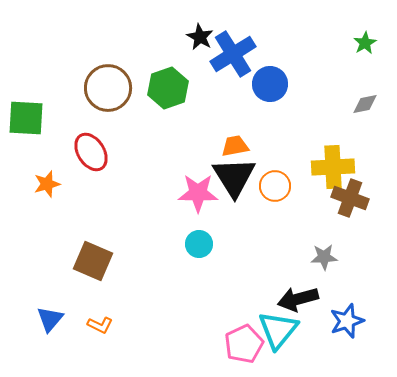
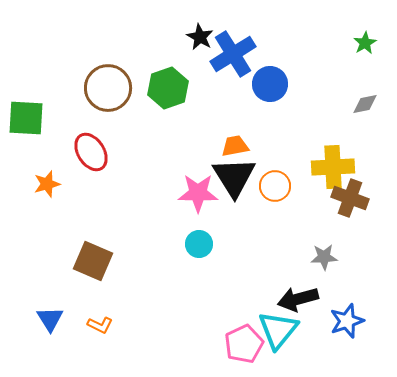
blue triangle: rotated 12 degrees counterclockwise
